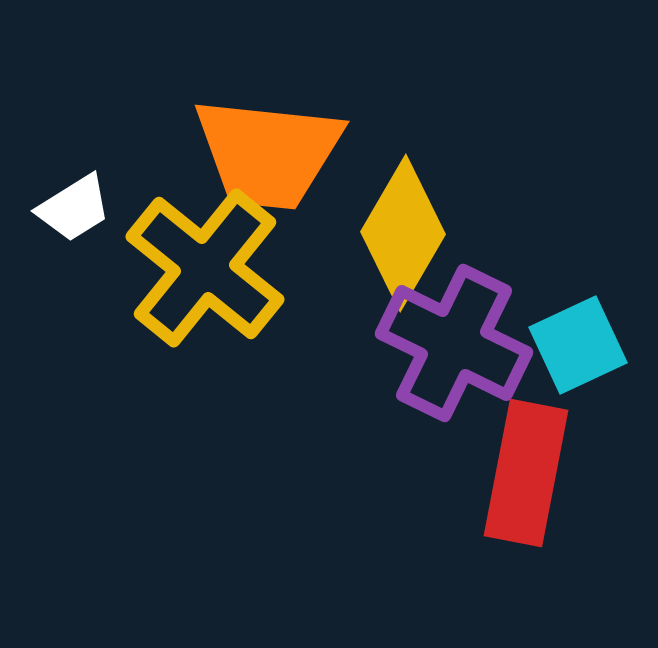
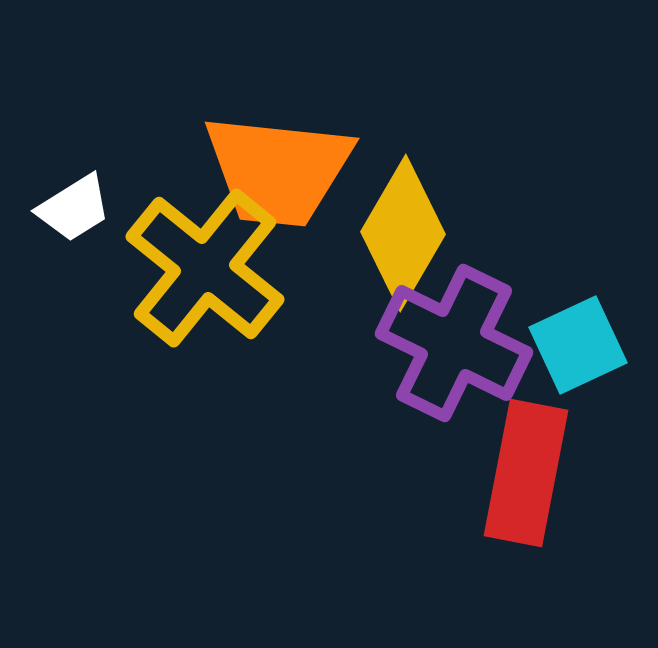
orange trapezoid: moved 10 px right, 17 px down
